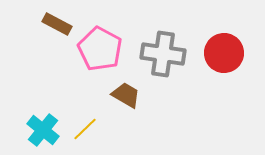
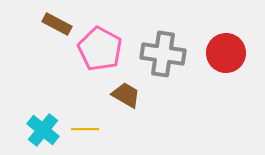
red circle: moved 2 px right
yellow line: rotated 44 degrees clockwise
